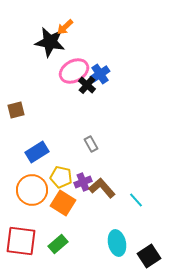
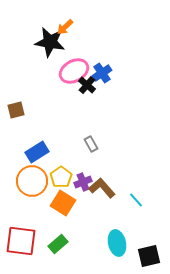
blue cross: moved 2 px right, 1 px up
yellow pentagon: rotated 25 degrees clockwise
orange circle: moved 9 px up
black square: rotated 20 degrees clockwise
